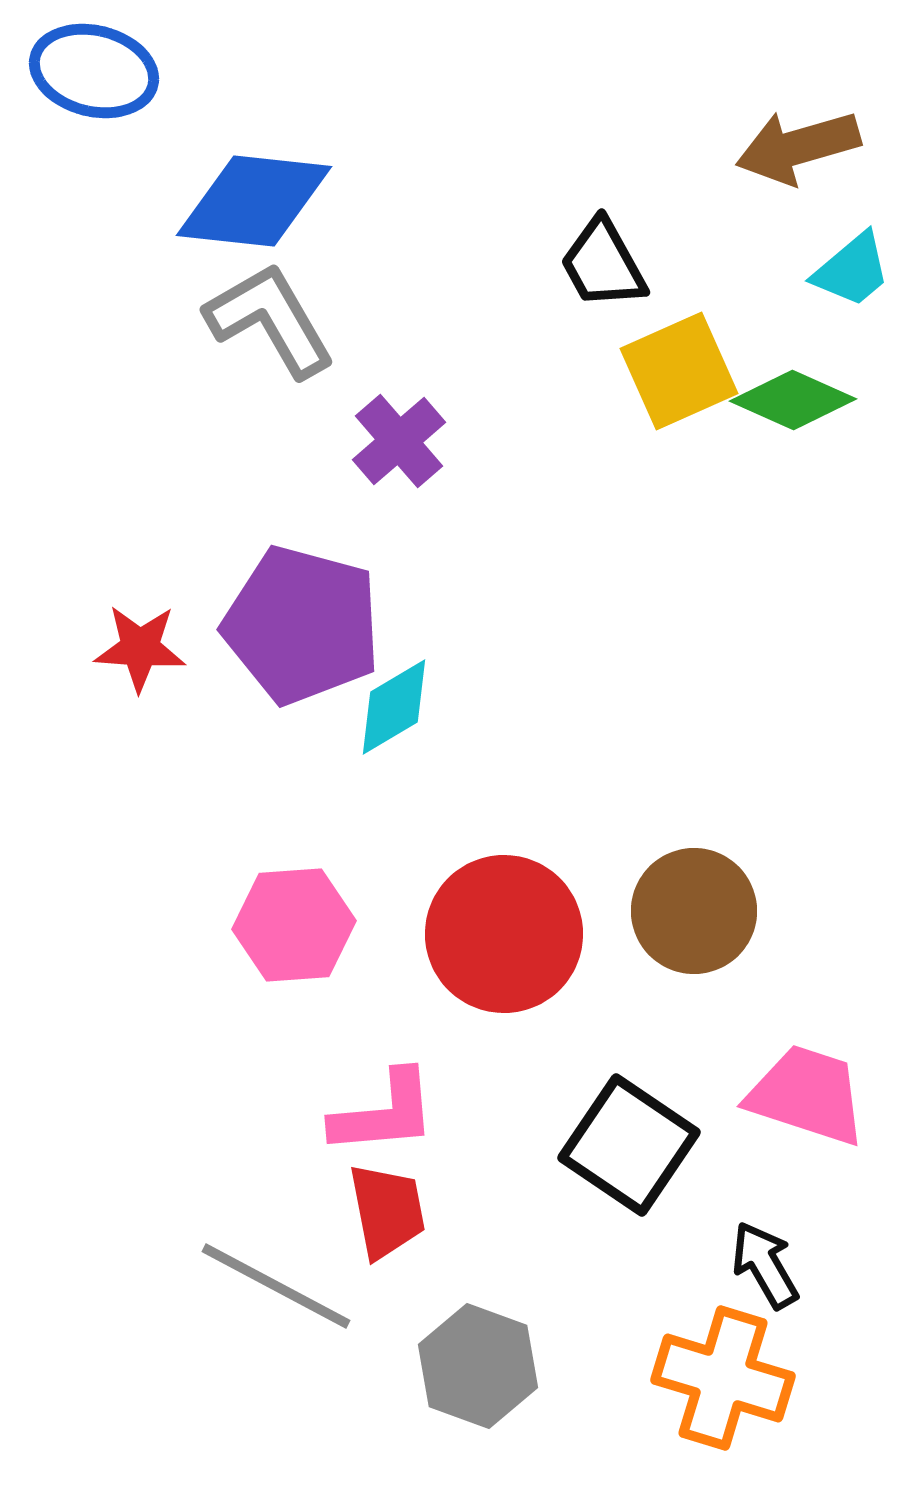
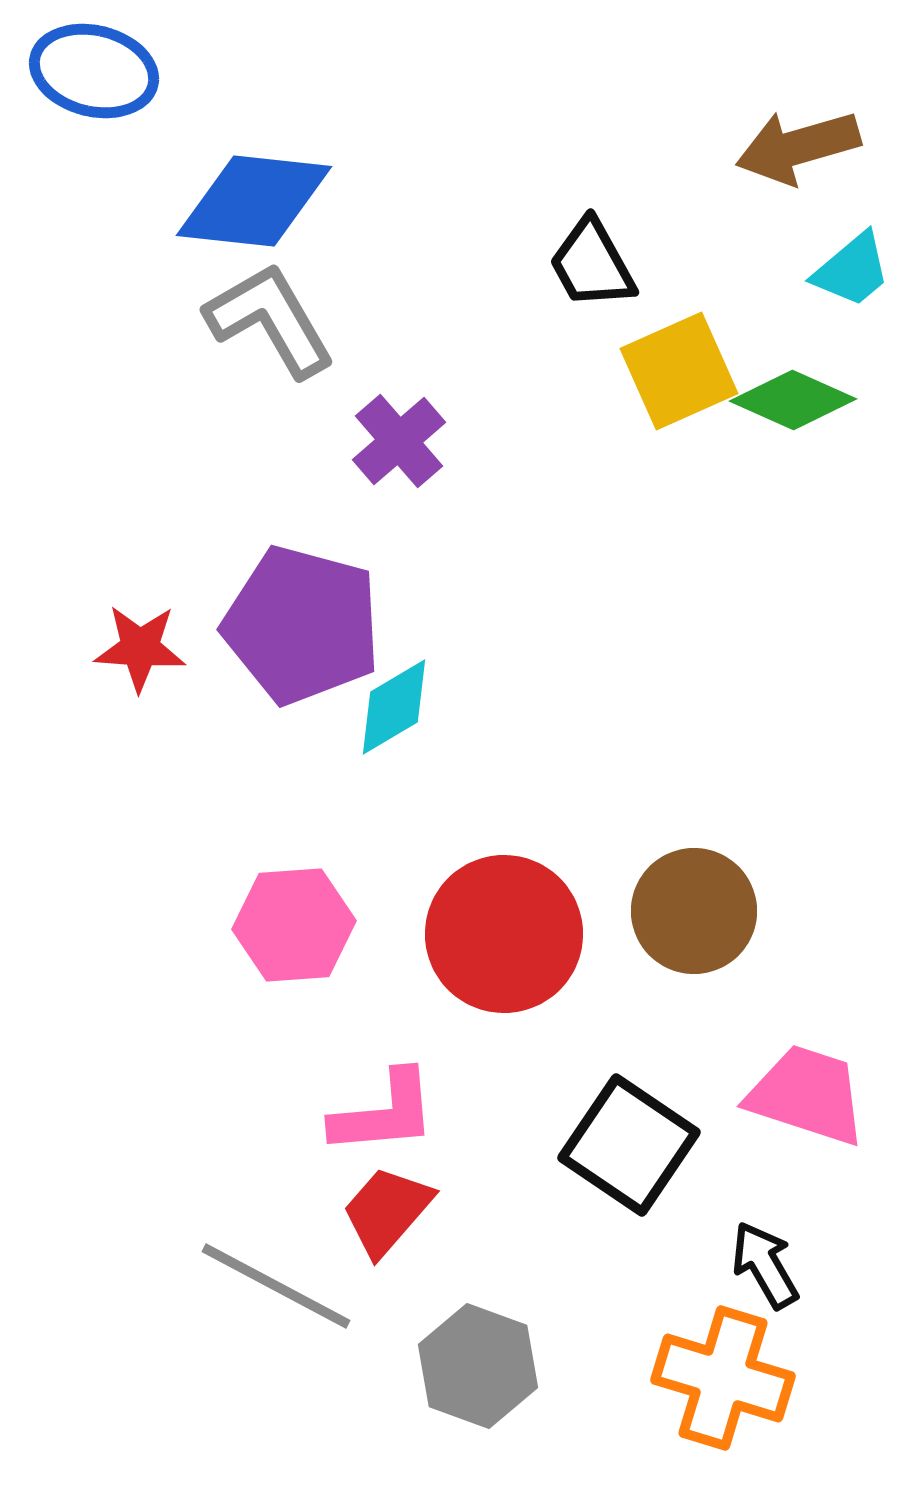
black trapezoid: moved 11 px left
red trapezoid: rotated 128 degrees counterclockwise
